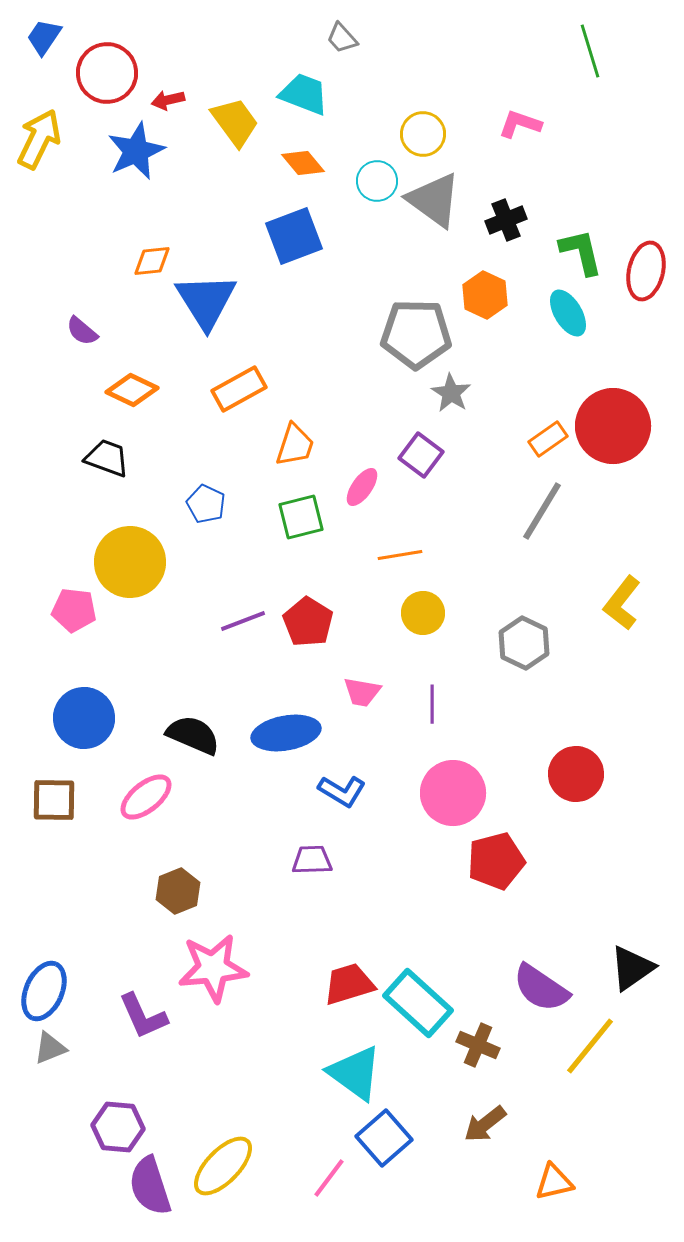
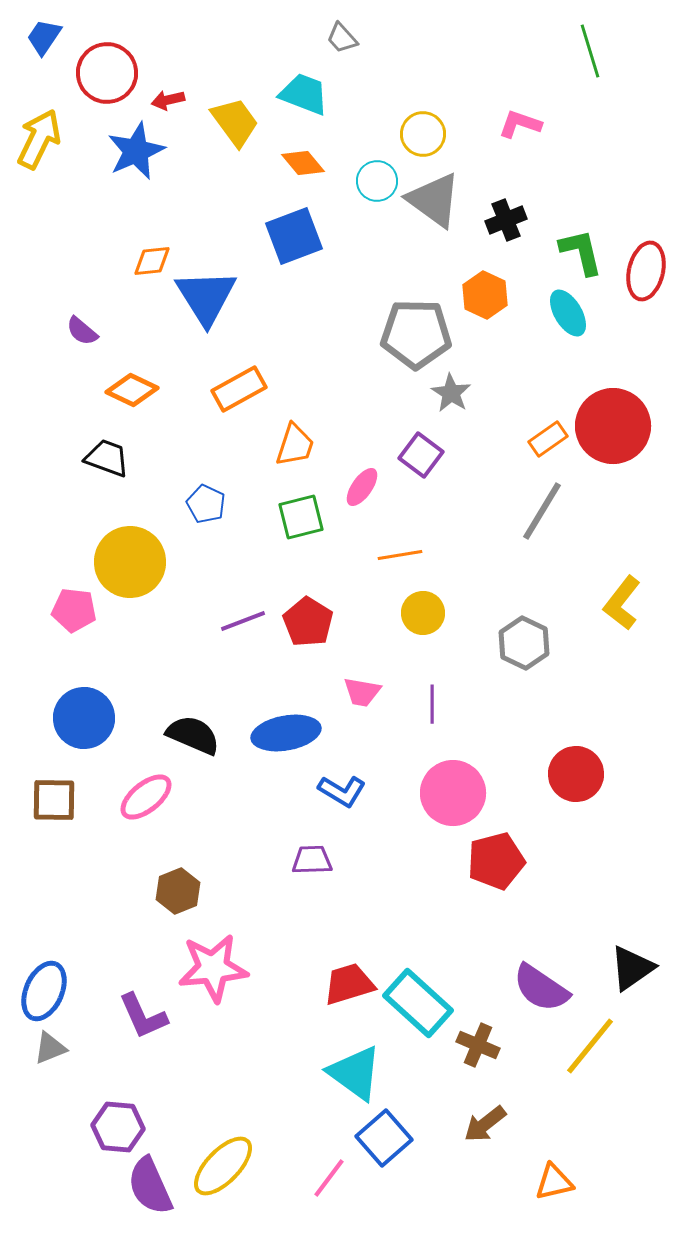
blue triangle at (206, 301): moved 4 px up
purple semicircle at (150, 1186): rotated 6 degrees counterclockwise
